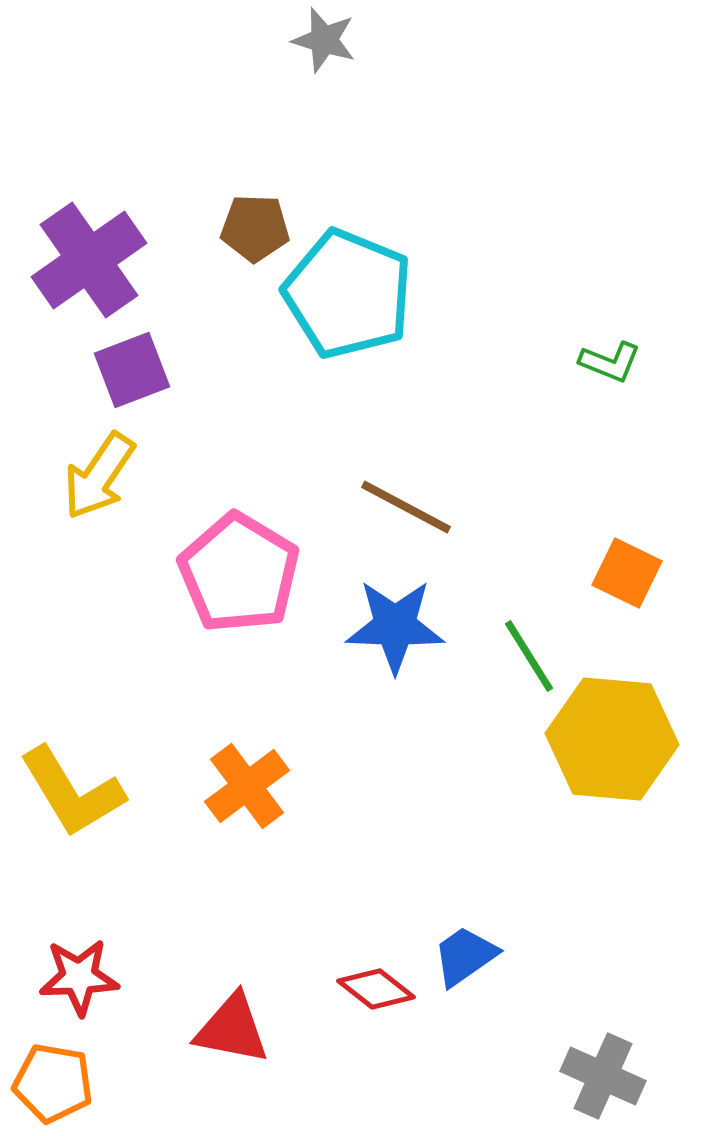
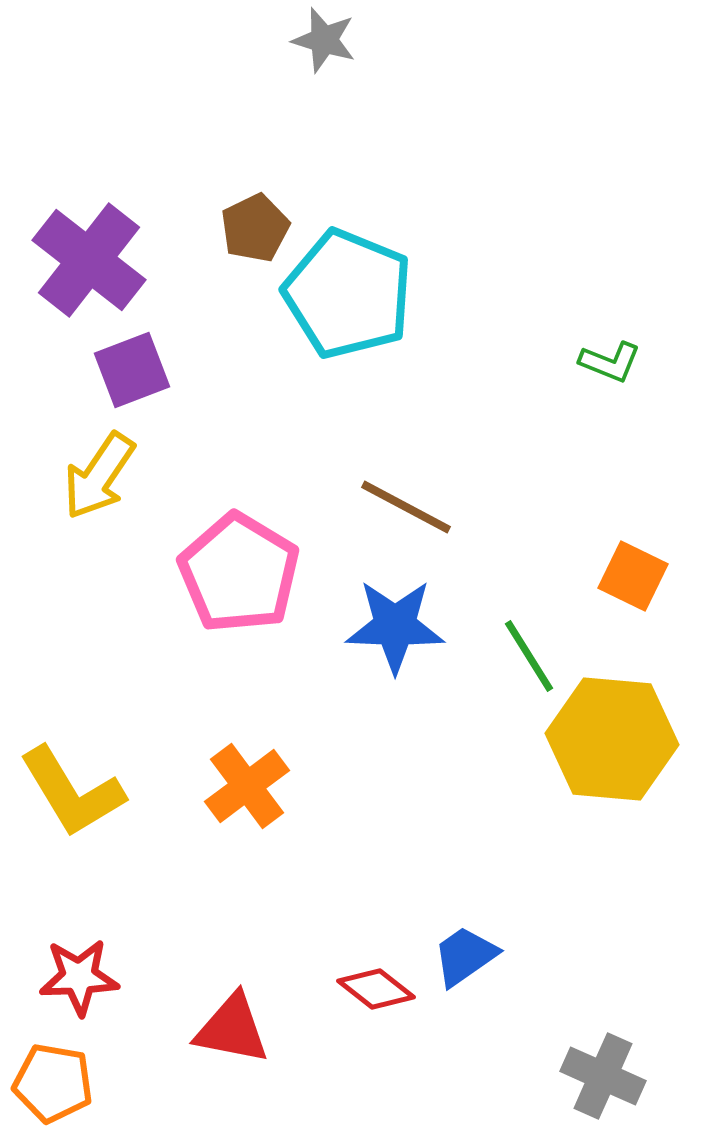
brown pentagon: rotated 28 degrees counterclockwise
purple cross: rotated 17 degrees counterclockwise
orange square: moved 6 px right, 3 px down
